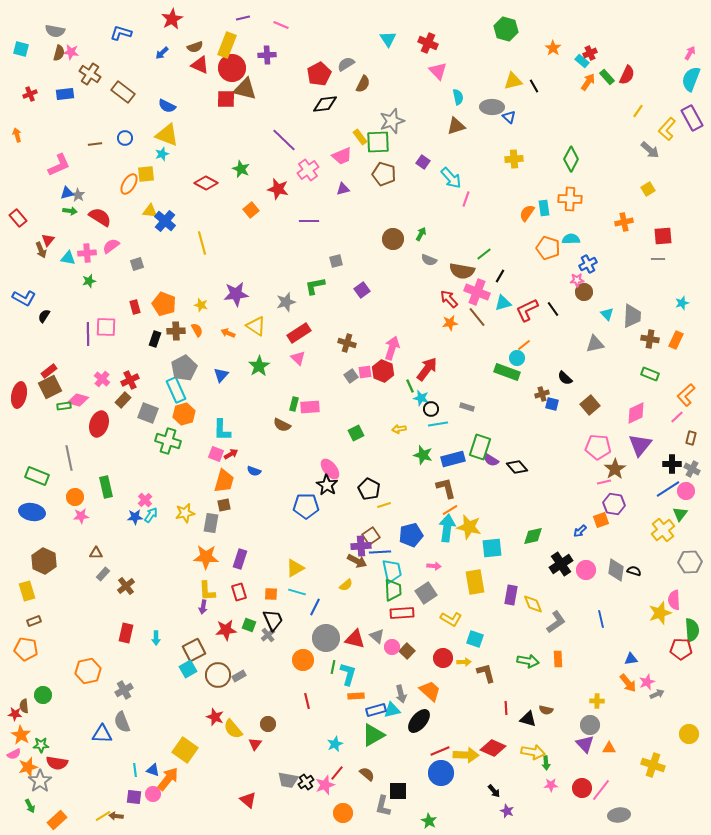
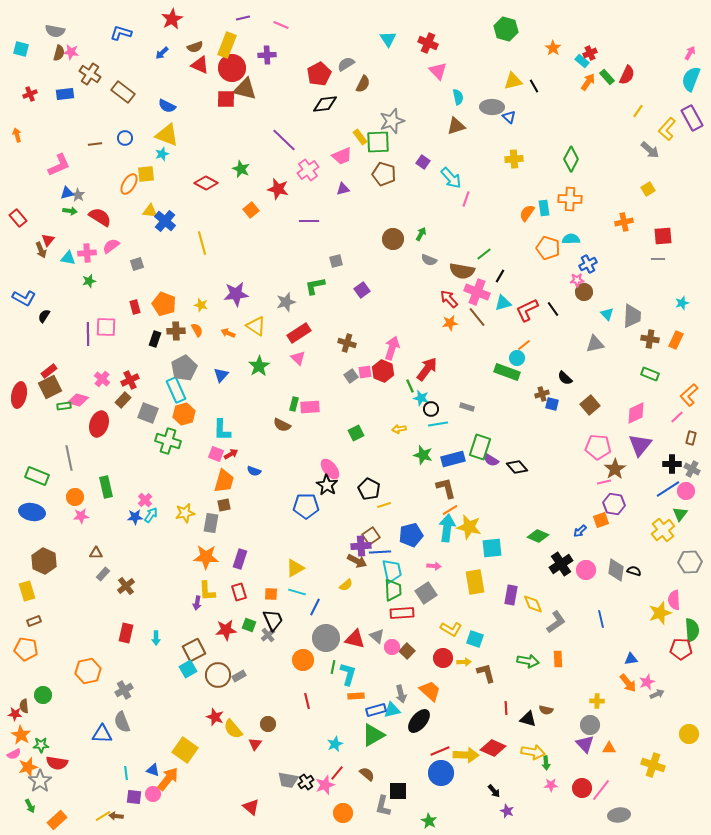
orange L-shape at (686, 395): moved 3 px right
green diamond at (533, 536): moved 5 px right; rotated 35 degrees clockwise
purple arrow at (203, 607): moved 6 px left, 4 px up
yellow L-shape at (451, 619): moved 10 px down
cyan line at (135, 770): moved 9 px left, 3 px down
red triangle at (248, 800): moved 3 px right, 7 px down
